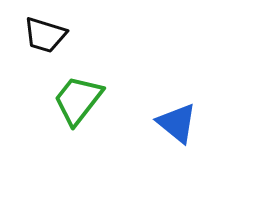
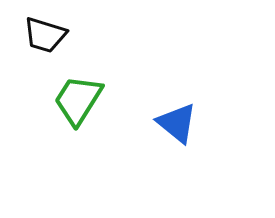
green trapezoid: rotated 6 degrees counterclockwise
